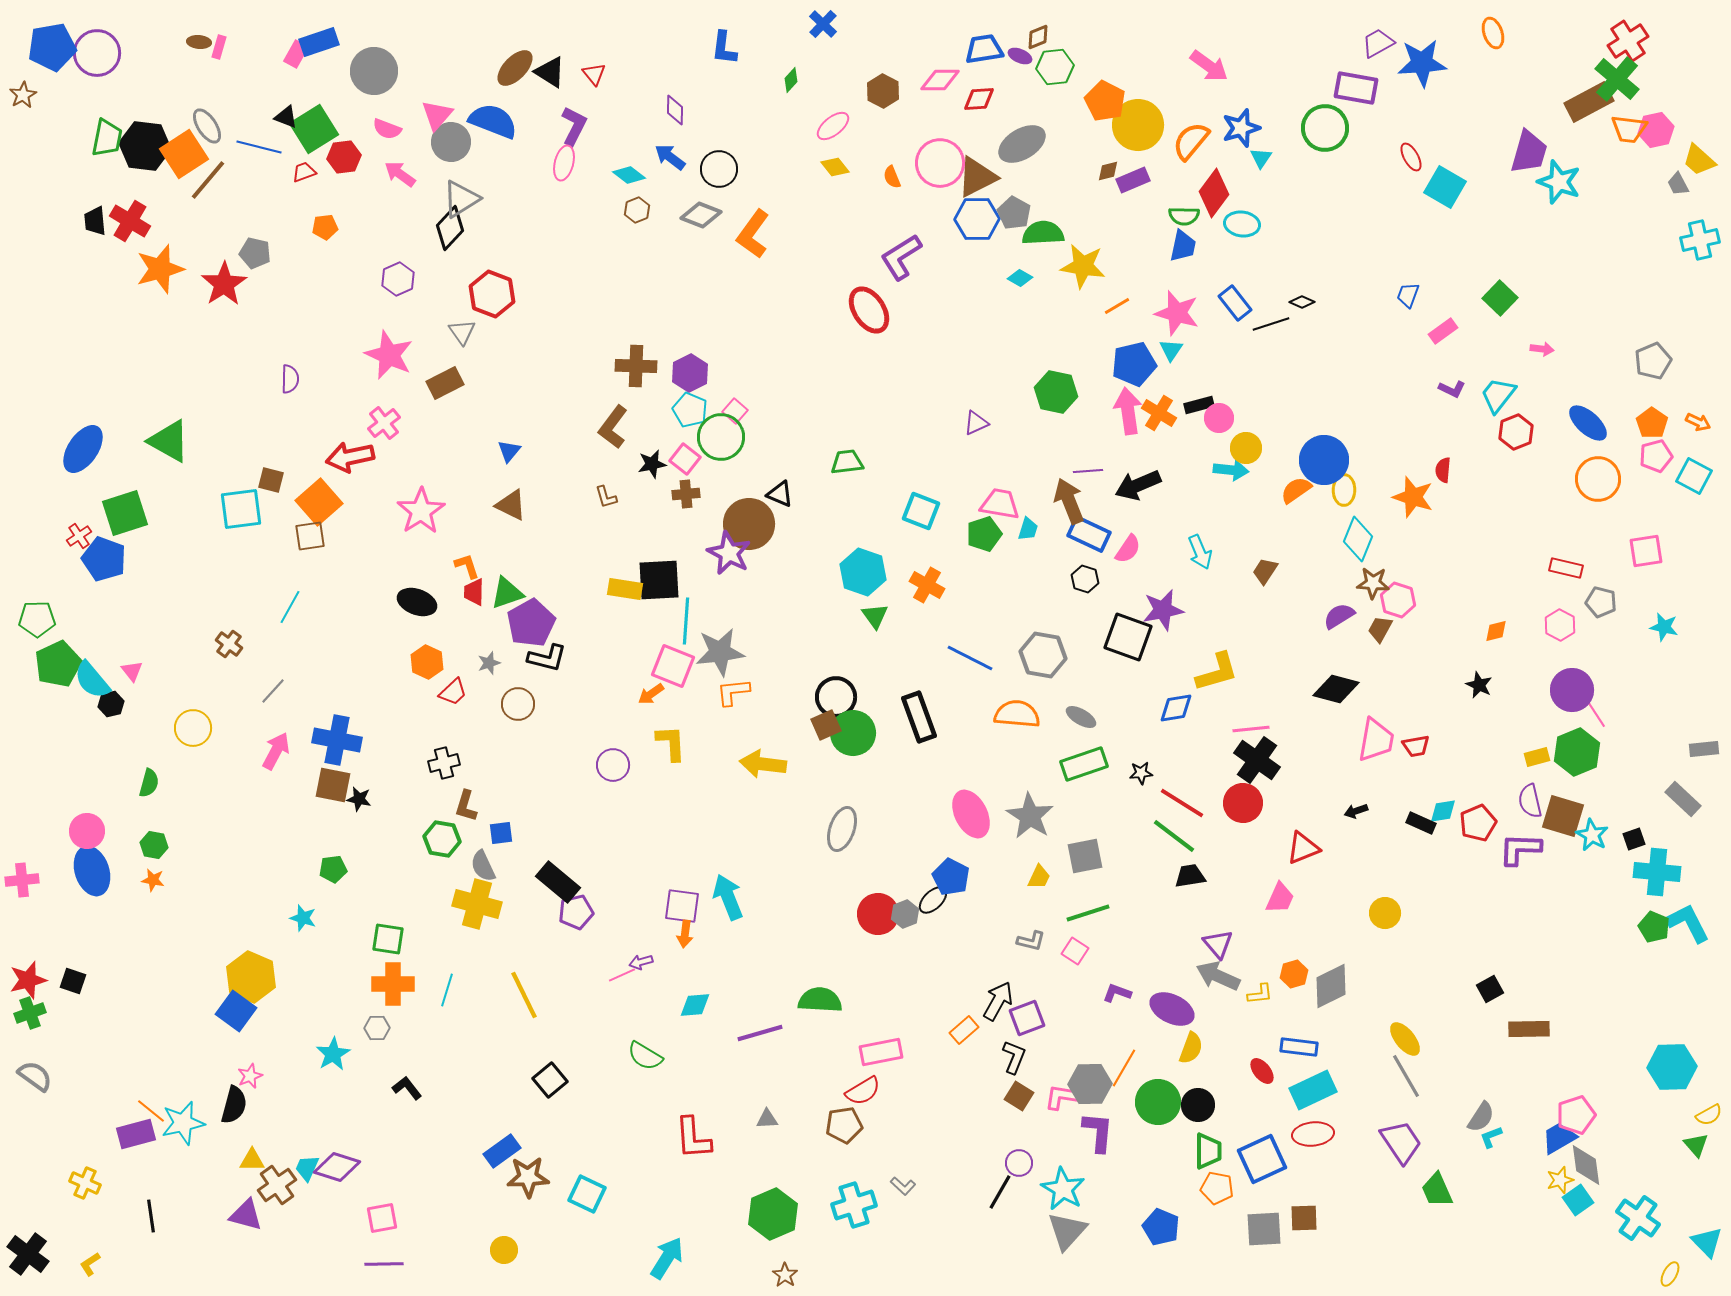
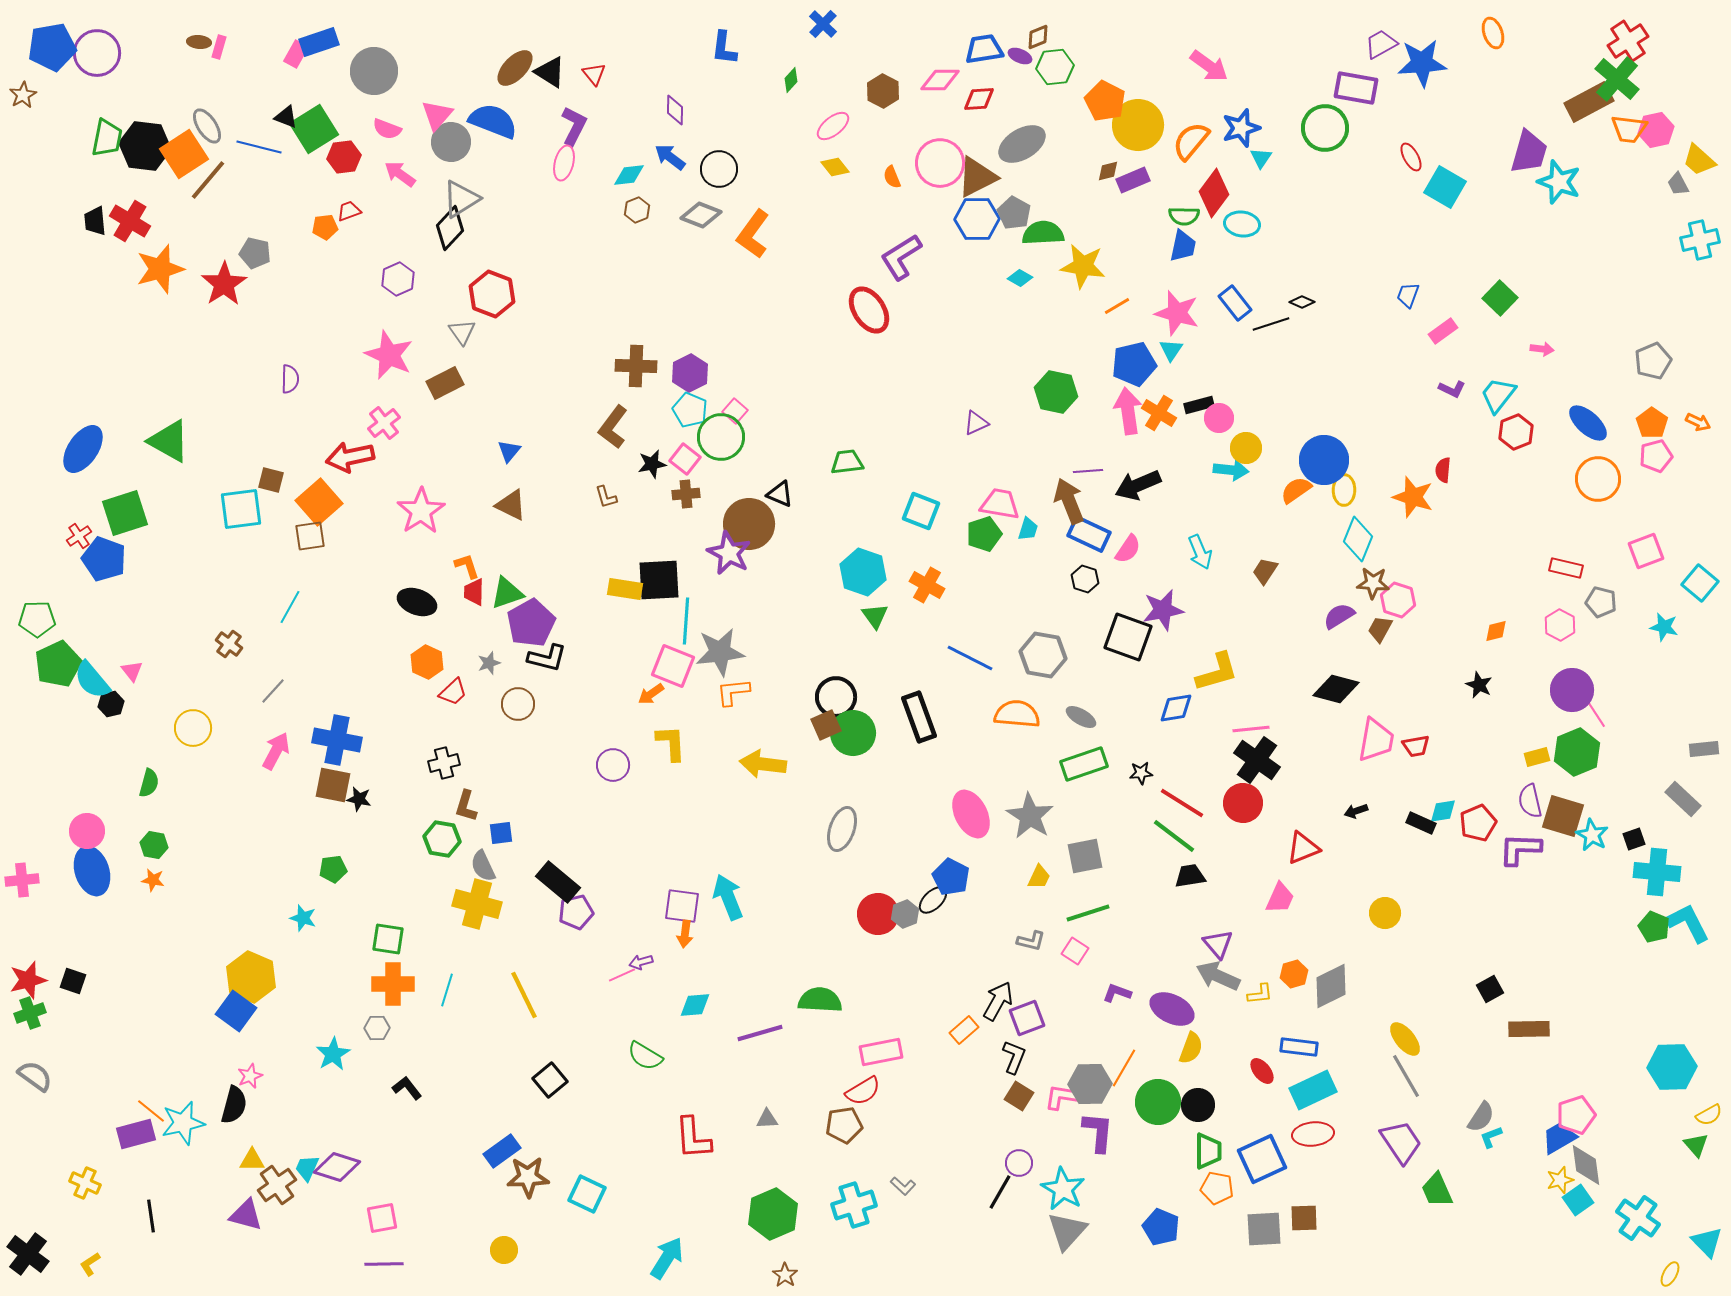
purple trapezoid at (1378, 43): moved 3 px right, 1 px down
red trapezoid at (304, 172): moved 45 px right, 39 px down
cyan diamond at (629, 175): rotated 44 degrees counterclockwise
cyan square at (1694, 476): moved 6 px right, 107 px down; rotated 12 degrees clockwise
pink square at (1646, 551): rotated 12 degrees counterclockwise
